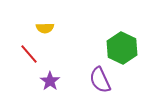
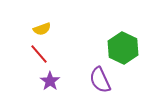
yellow semicircle: moved 3 px left, 1 px down; rotated 18 degrees counterclockwise
green hexagon: moved 1 px right
red line: moved 10 px right
